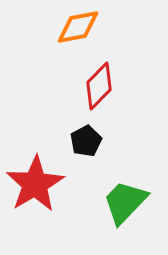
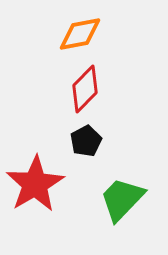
orange diamond: moved 2 px right, 7 px down
red diamond: moved 14 px left, 3 px down
green trapezoid: moved 3 px left, 3 px up
